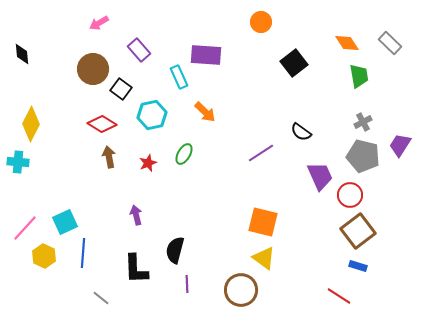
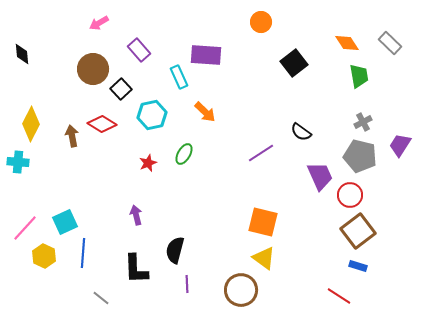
black square at (121, 89): rotated 10 degrees clockwise
gray pentagon at (363, 156): moved 3 px left
brown arrow at (109, 157): moved 37 px left, 21 px up
